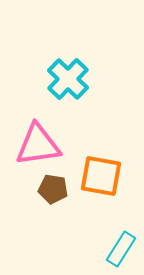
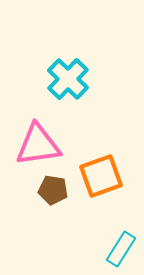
orange square: rotated 30 degrees counterclockwise
brown pentagon: moved 1 px down
